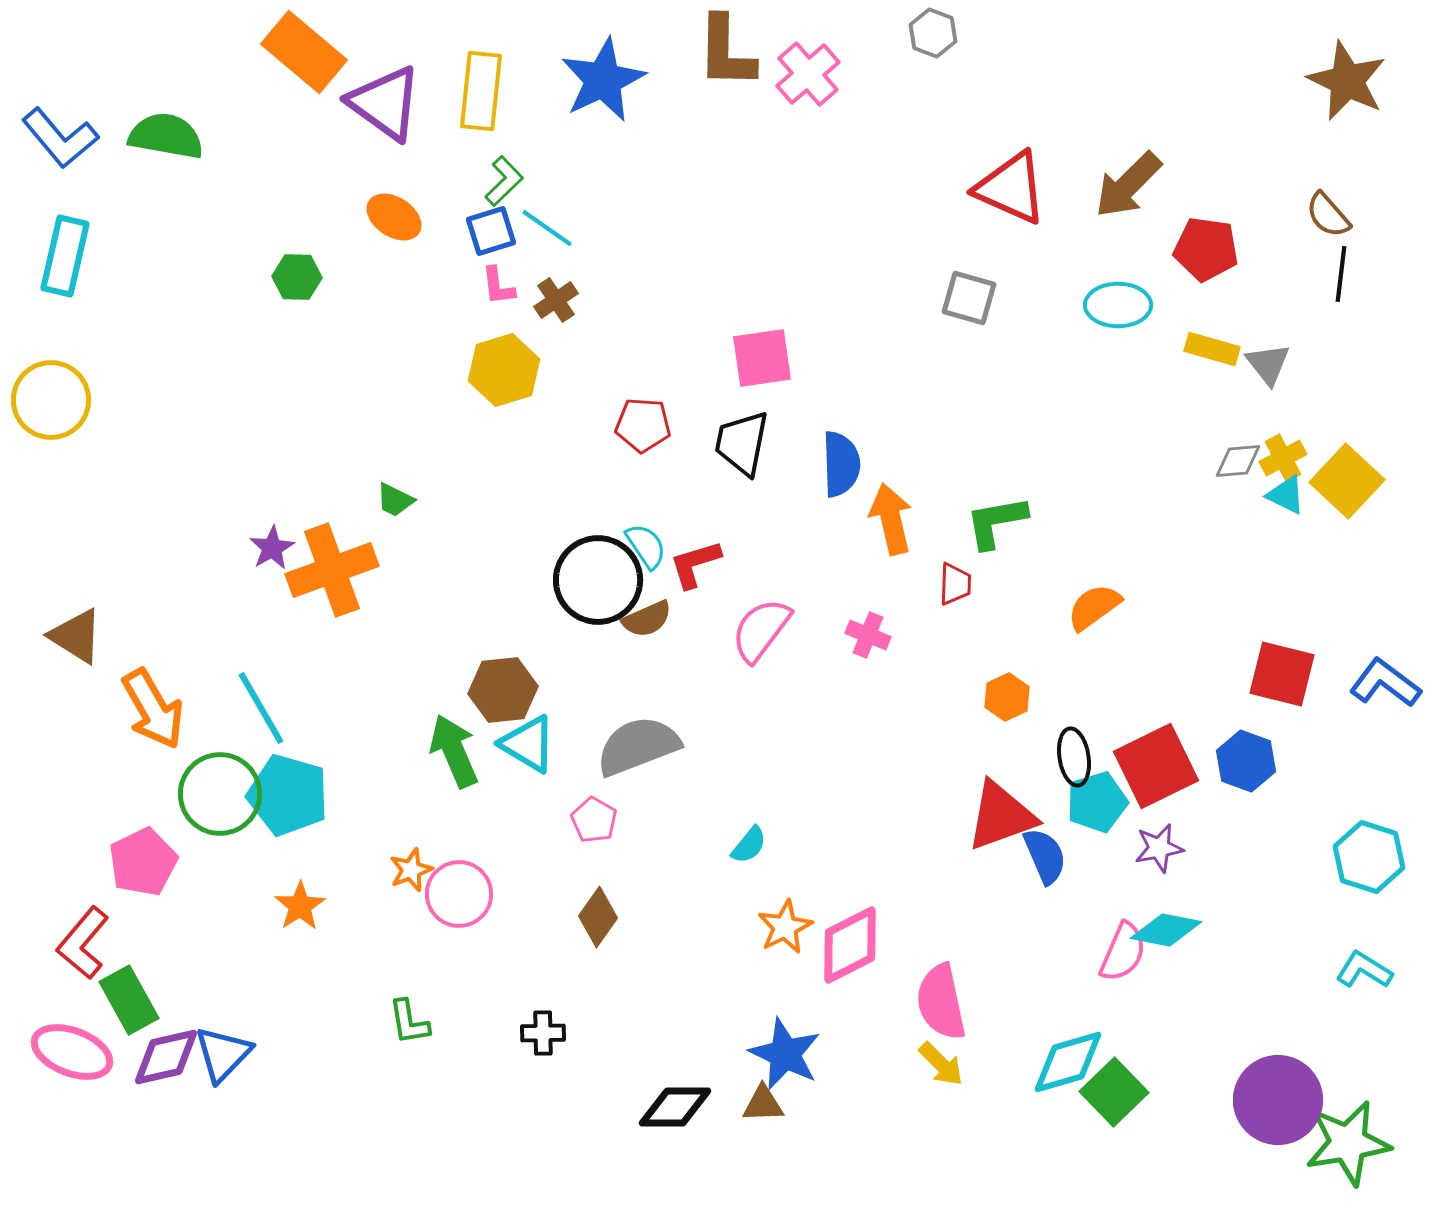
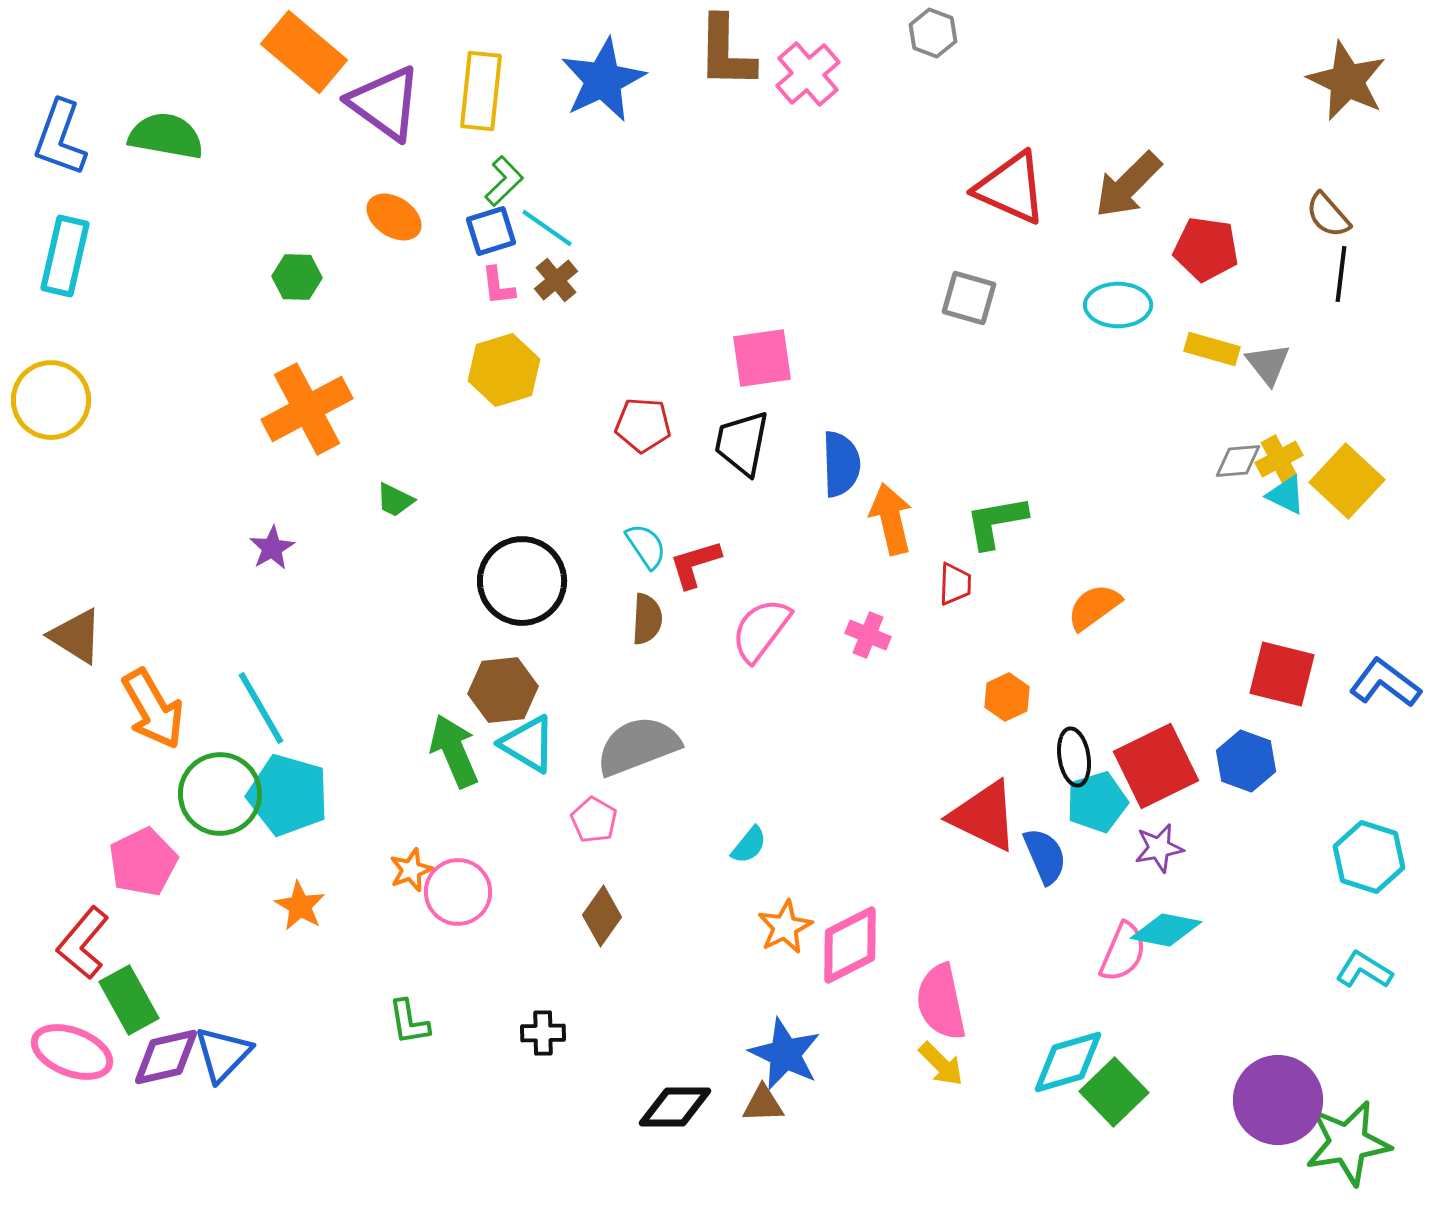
blue L-shape at (60, 138): rotated 60 degrees clockwise
brown cross at (556, 300): moved 20 px up; rotated 6 degrees counterclockwise
yellow cross at (1283, 458): moved 4 px left, 1 px down
orange cross at (332, 570): moved 25 px left, 161 px up; rotated 8 degrees counterclockwise
black circle at (598, 580): moved 76 px left, 1 px down
brown semicircle at (647, 619): rotated 63 degrees counterclockwise
red triangle at (1001, 816): moved 17 px left; rotated 46 degrees clockwise
pink circle at (459, 894): moved 1 px left, 2 px up
orange star at (300, 906): rotated 9 degrees counterclockwise
brown diamond at (598, 917): moved 4 px right, 1 px up
